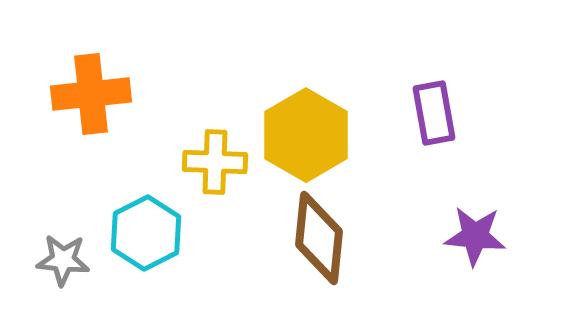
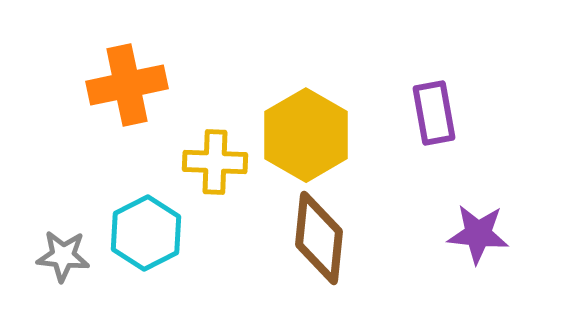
orange cross: moved 36 px right, 9 px up; rotated 6 degrees counterclockwise
purple star: moved 3 px right, 2 px up
gray star: moved 4 px up
